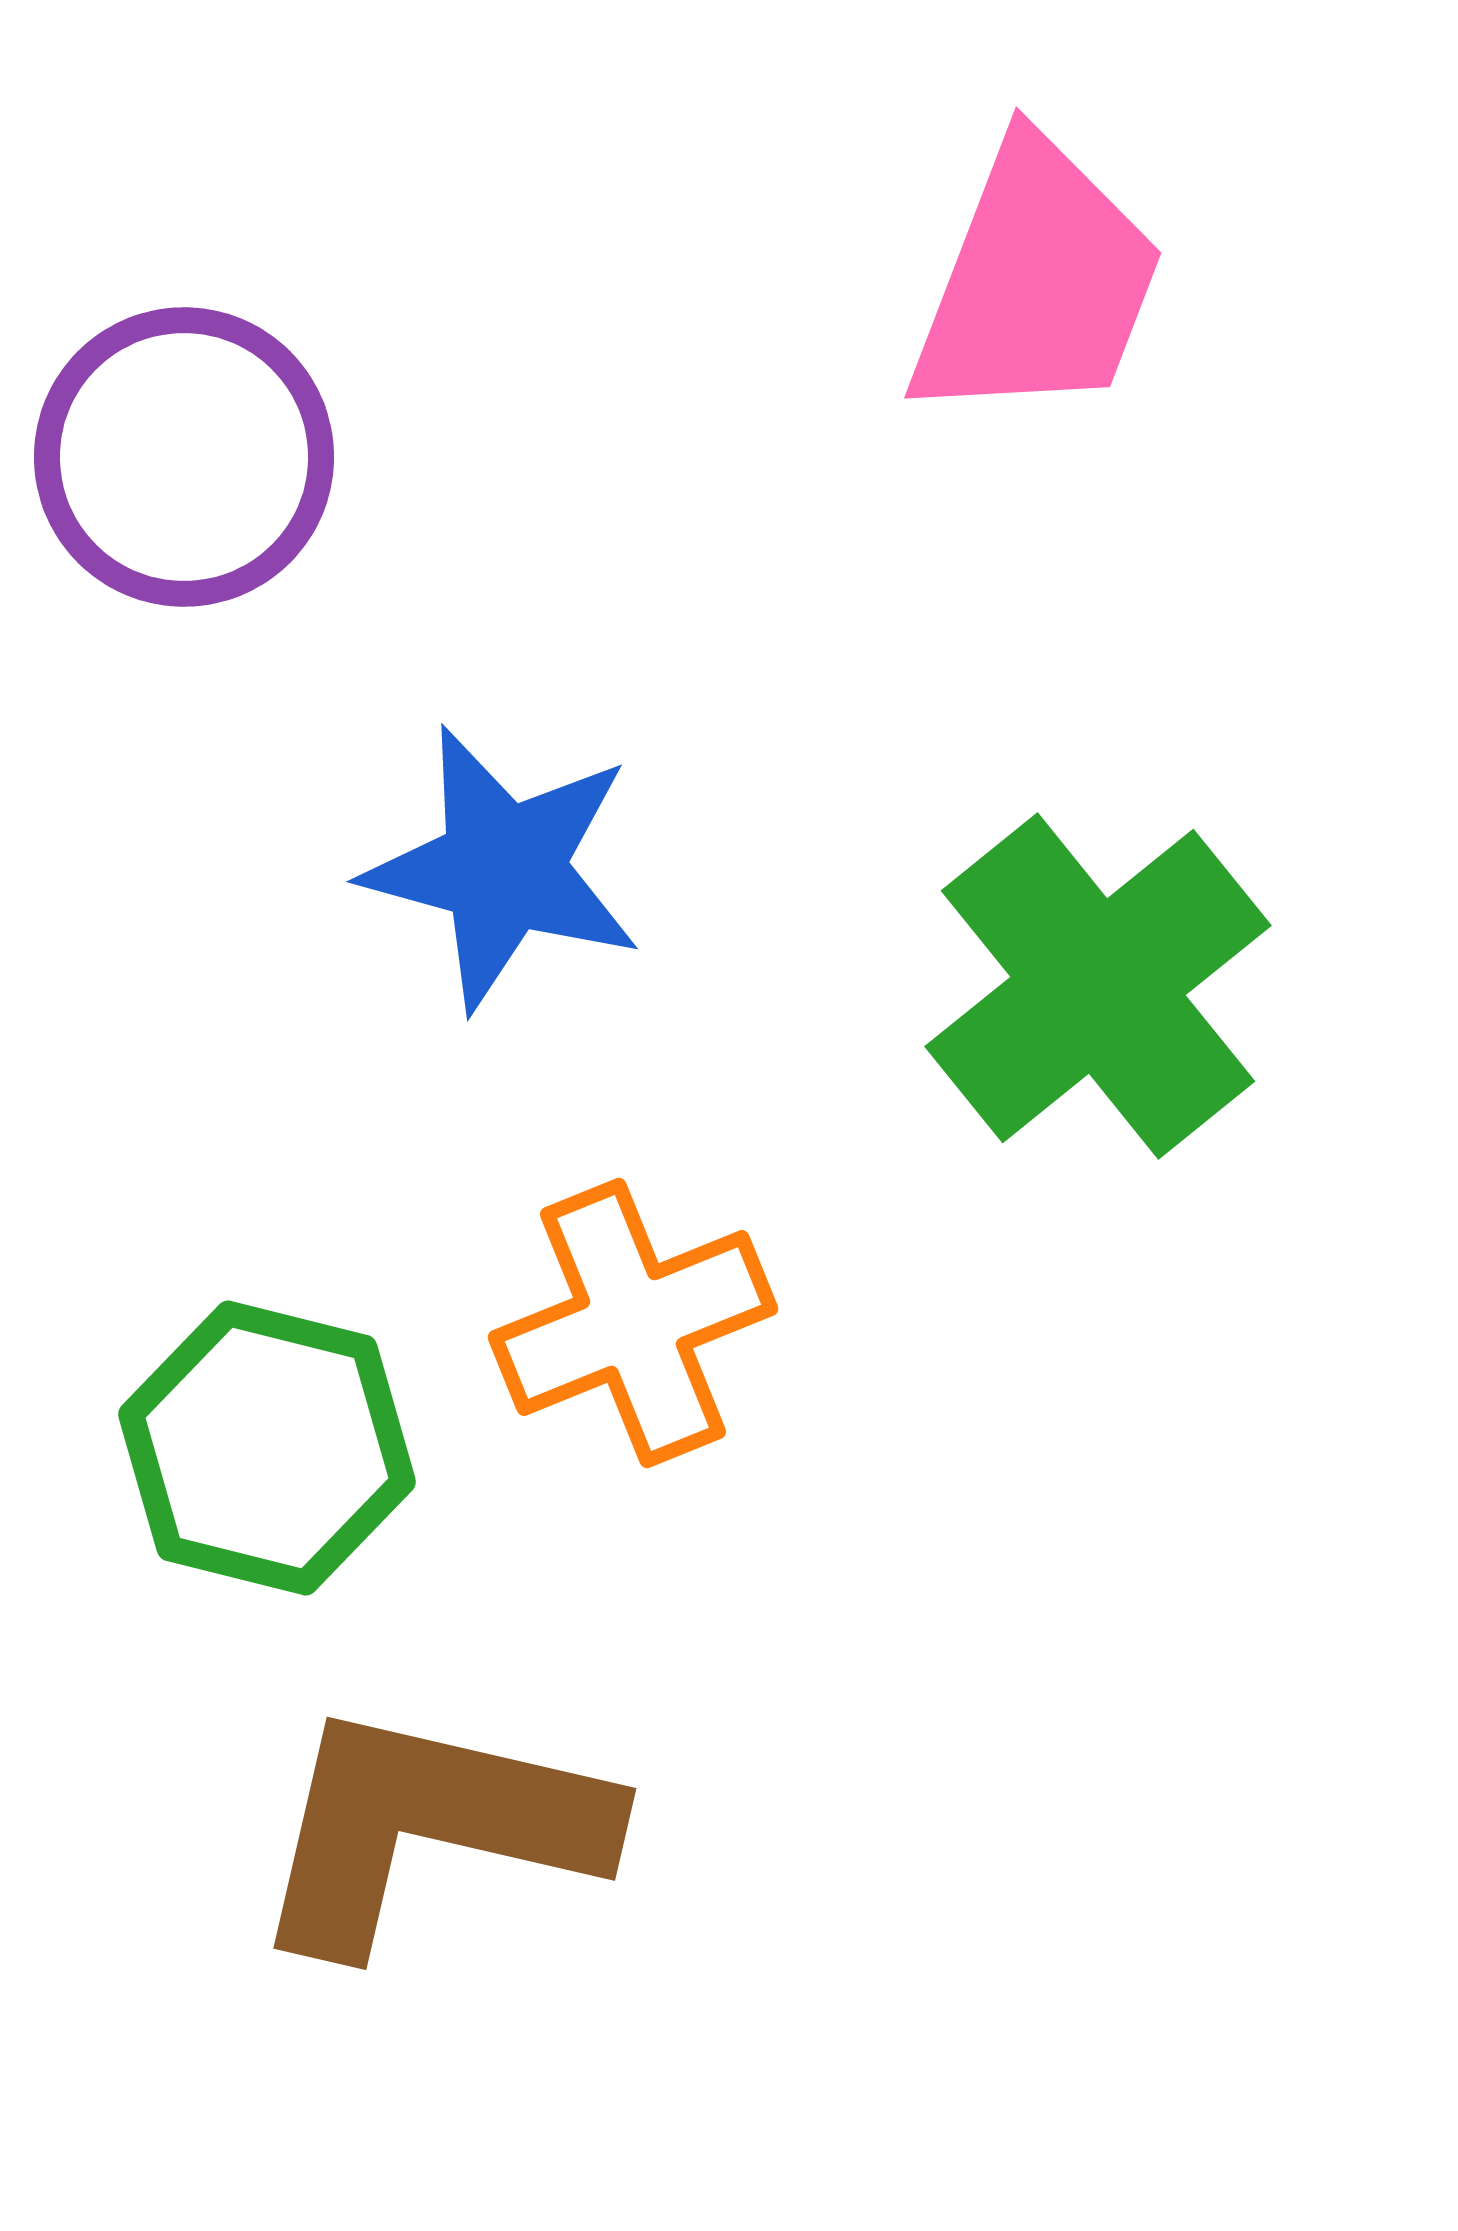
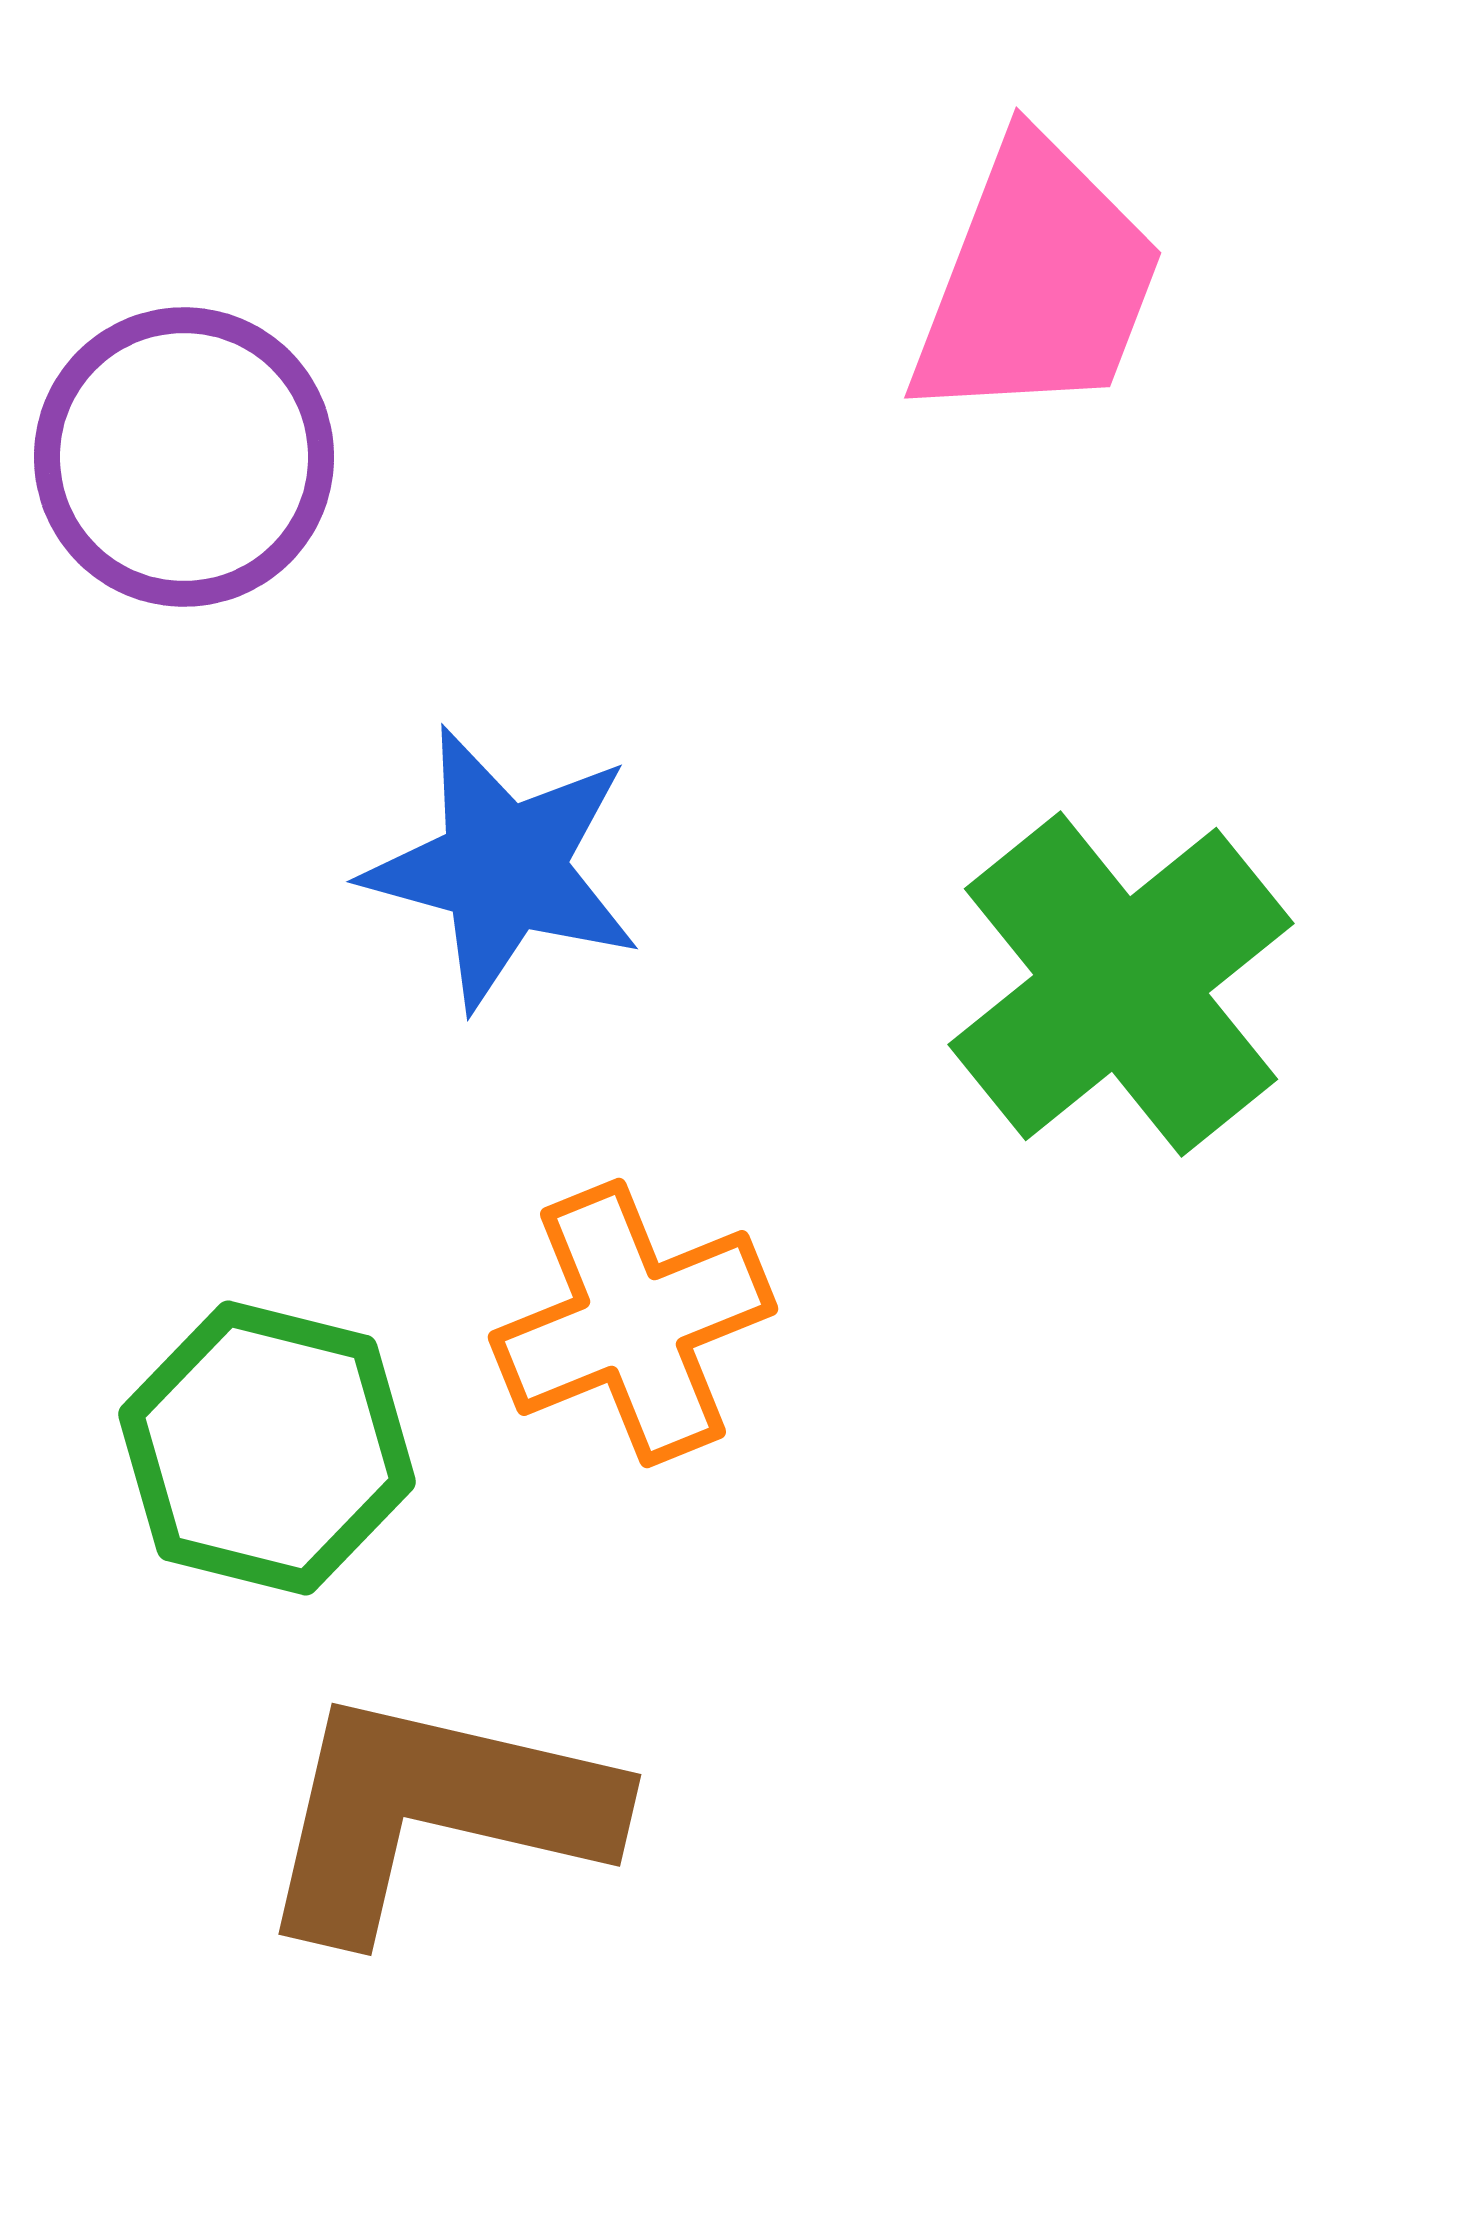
green cross: moved 23 px right, 2 px up
brown L-shape: moved 5 px right, 14 px up
